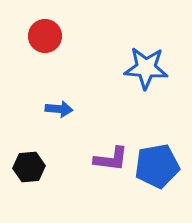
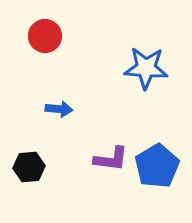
blue pentagon: rotated 21 degrees counterclockwise
